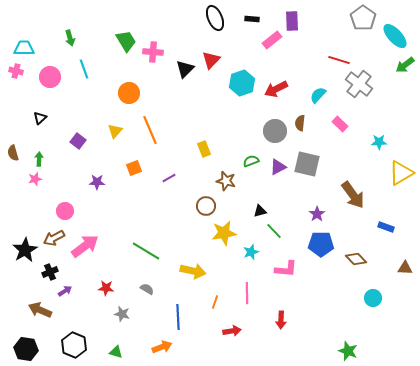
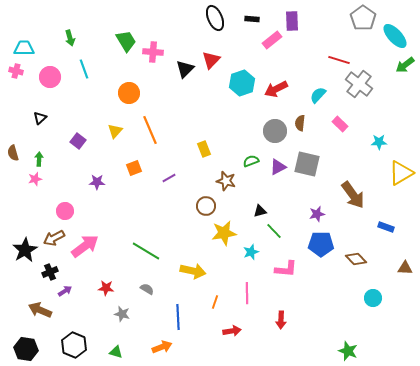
purple star at (317, 214): rotated 21 degrees clockwise
